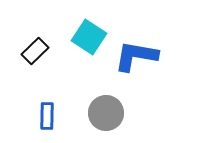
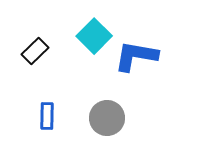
cyan square: moved 5 px right, 1 px up; rotated 12 degrees clockwise
gray circle: moved 1 px right, 5 px down
